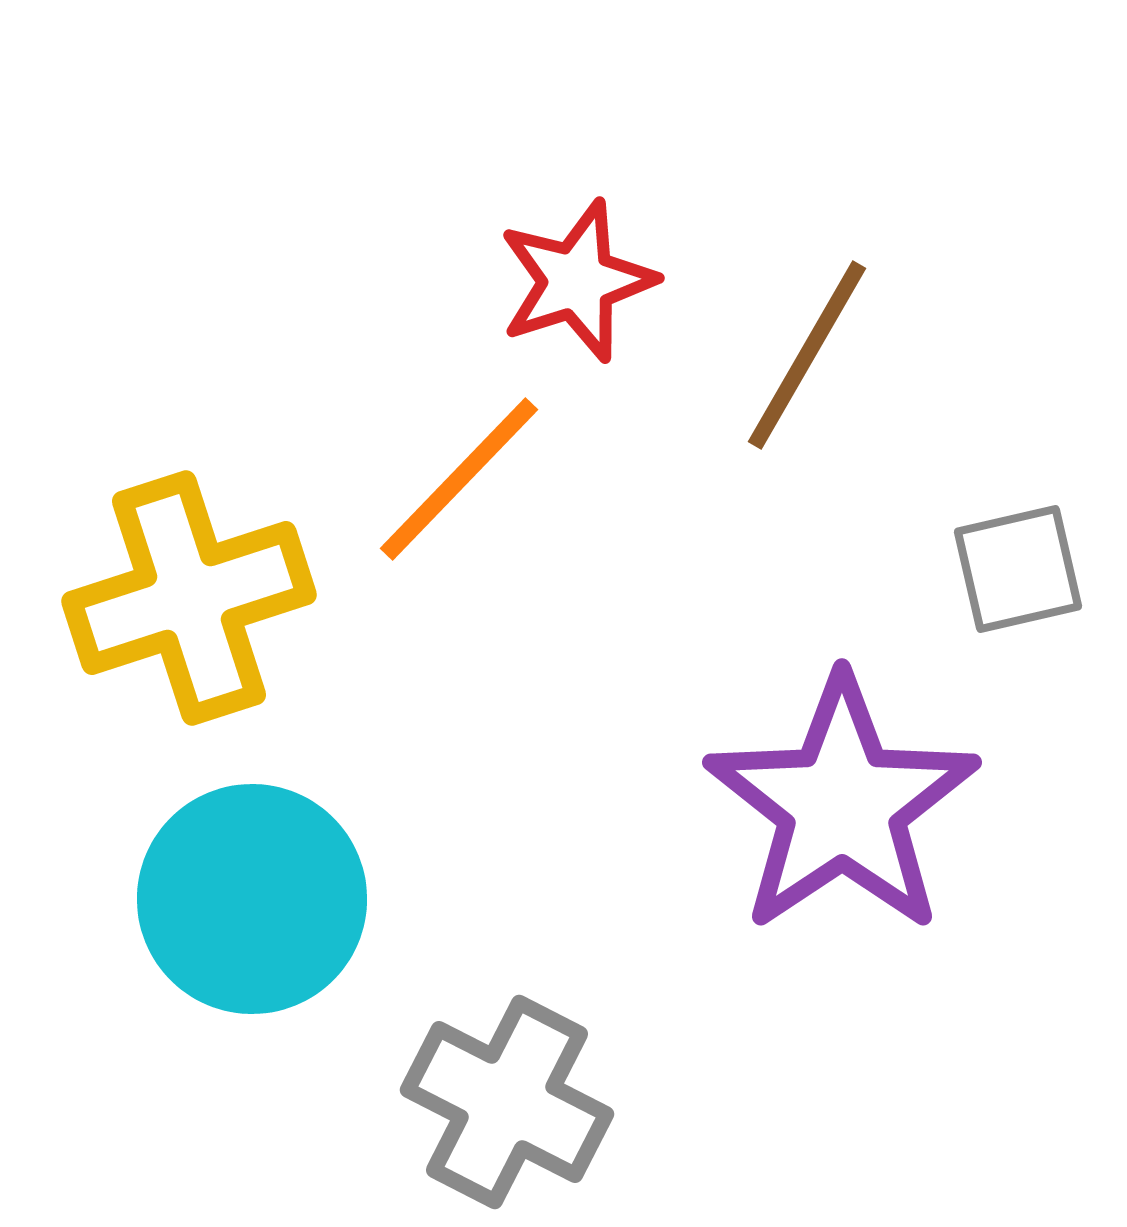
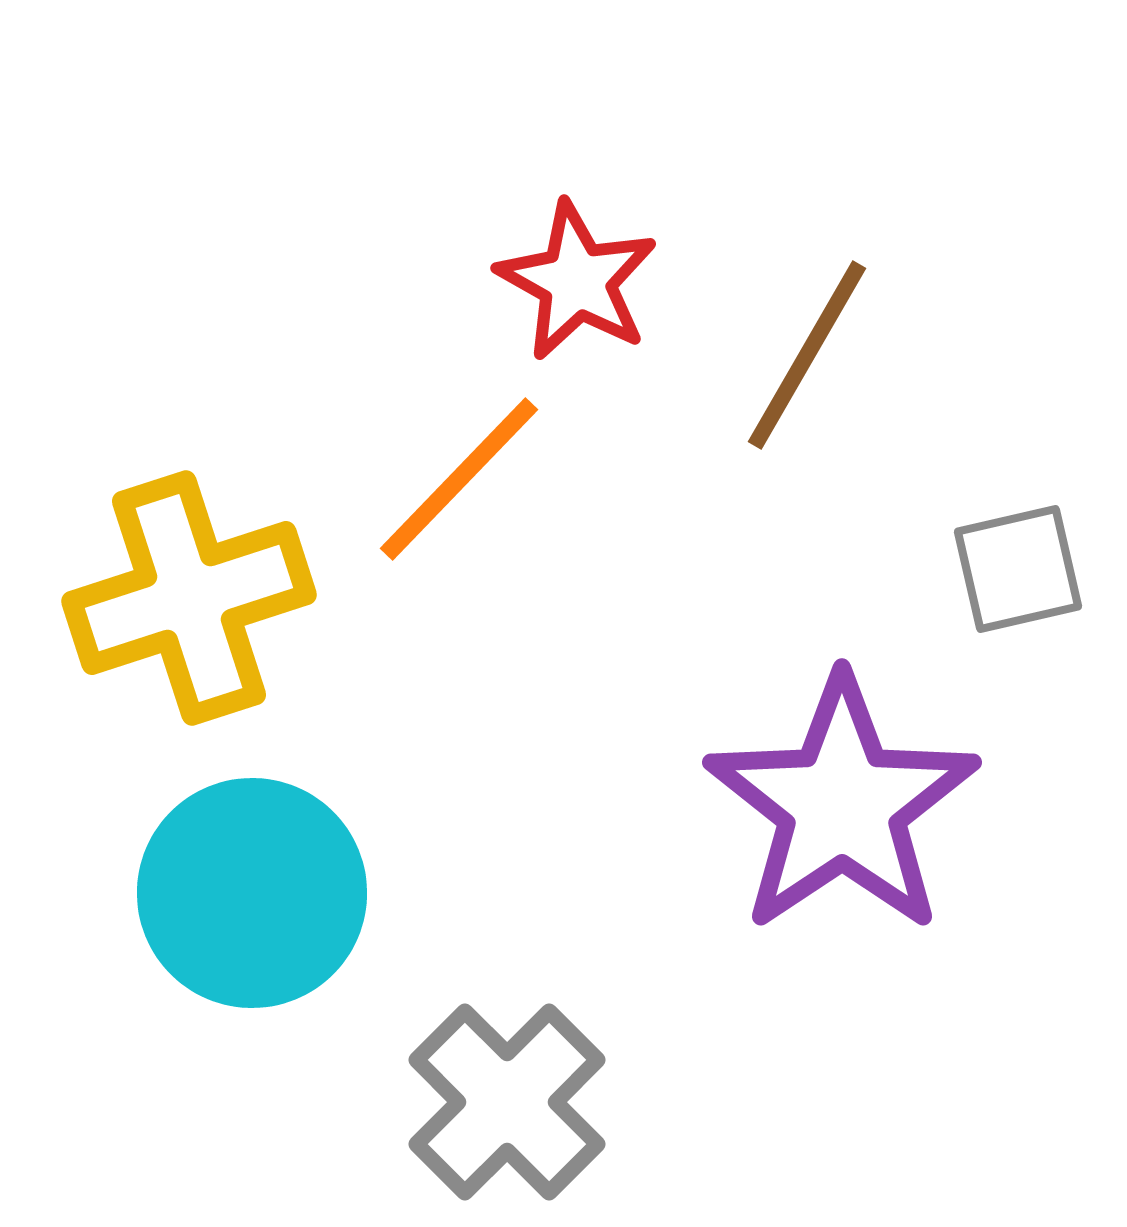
red star: rotated 25 degrees counterclockwise
cyan circle: moved 6 px up
gray cross: rotated 18 degrees clockwise
